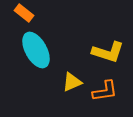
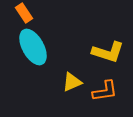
orange rectangle: rotated 18 degrees clockwise
cyan ellipse: moved 3 px left, 3 px up
